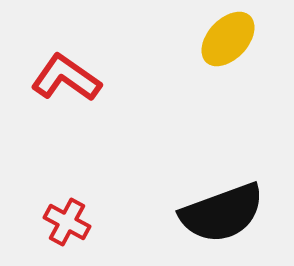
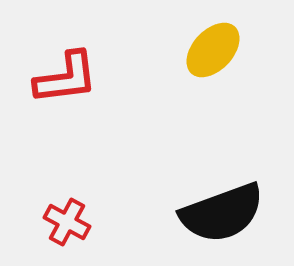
yellow ellipse: moved 15 px left, 11 px down
red L-shape: rotated 138 degrees clockwise
